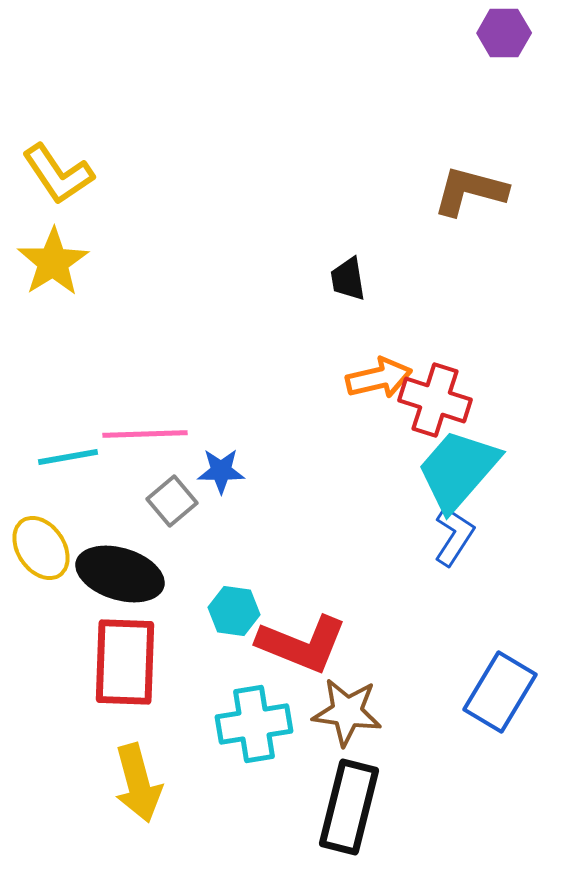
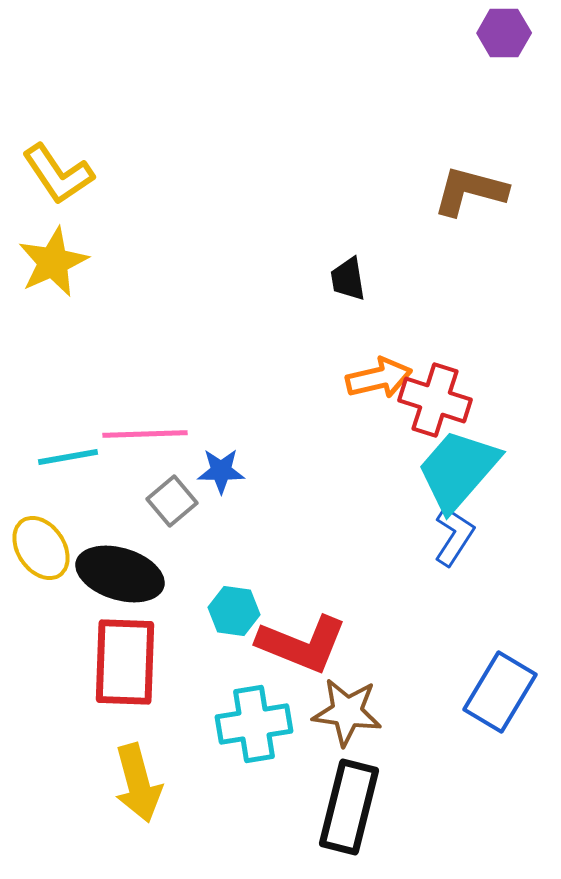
yellow star: rotated 8 degrees clockwise
